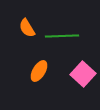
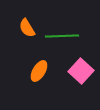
pink square: moved 2 px left, 3 px up
